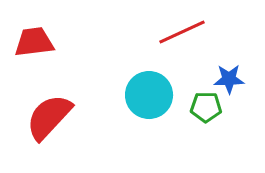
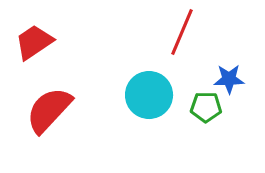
red line: rotated 42 degrees counterclockwise
red trapezoid: rotated 27 degrees counterclockwise
red semicircle: moved 7 px up
